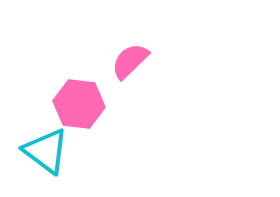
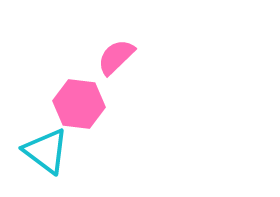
pink semicircle: moved 14 px left, 4 px up
